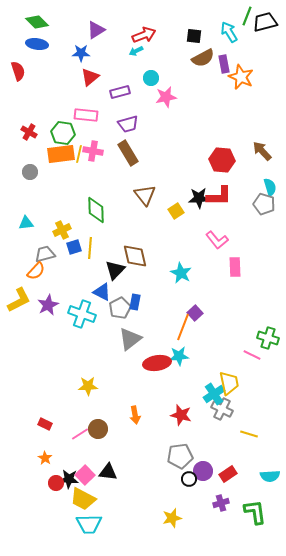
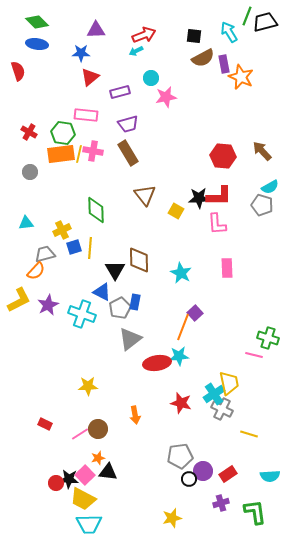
purple triangle at (96, 30): rotated 30 degrees clockwise
red hexagon at (222, 160): moved 1 px right, 4 px up
cyan semicircle at (270, 187): rotated 78 degrees clockwise
gray pentagon at (264, 204): moved 2 px left, 1 px down
yellow square at (176, 211): rotated 28 degrees counterclockwise
pink L-shape at (217, 240): moved 16 px up; rotated 35 degrees clockwise
brown diamond at (135, 256): moved 4 px right, 4 px down; rotated 12 degrees clockwise
pink rectangle at (235, 267): moved 8 px left, 1 px down
black triangle at (115, 270): rotated 15 degrees counterclockwise
pink line at (252, 355): moved 2 px right; rotated 12 degrees counterclockwise
red star at (181, 415): moved 12 px up
orange star at (45, 458): moved 53 px right; rotated 24 degrees clockwise
